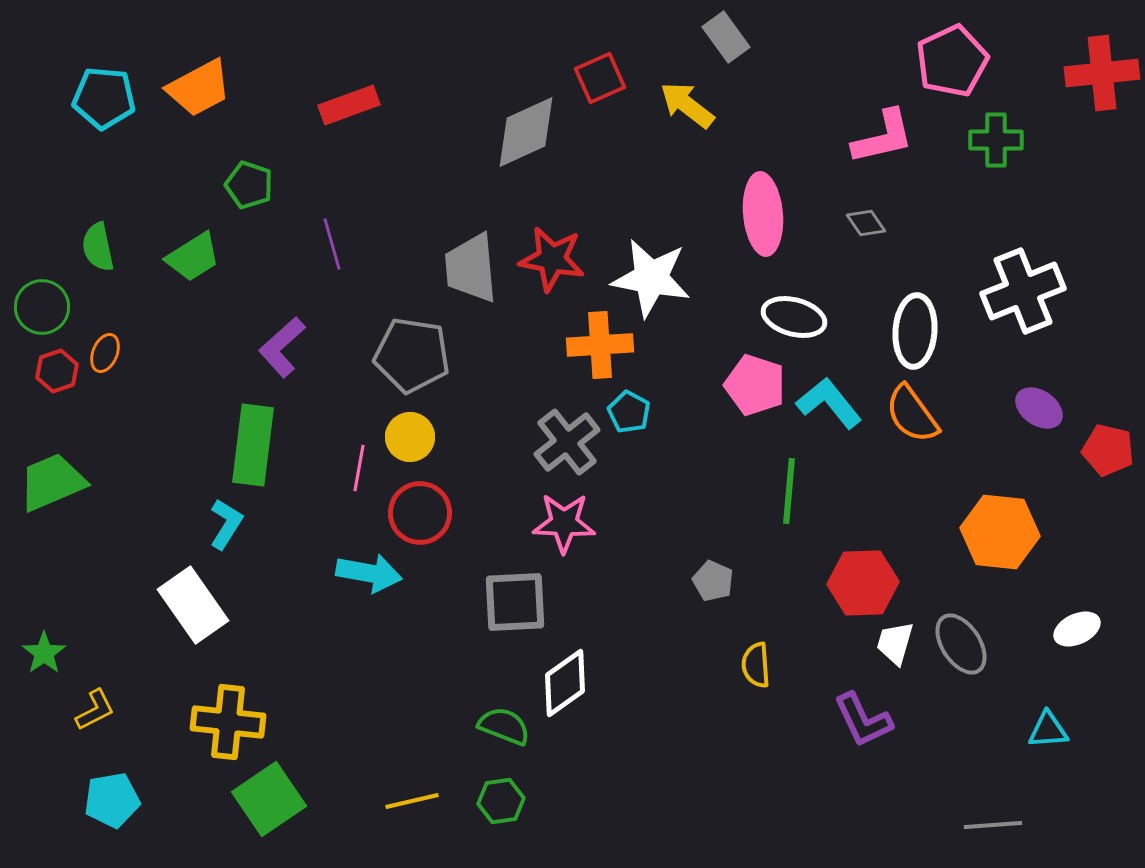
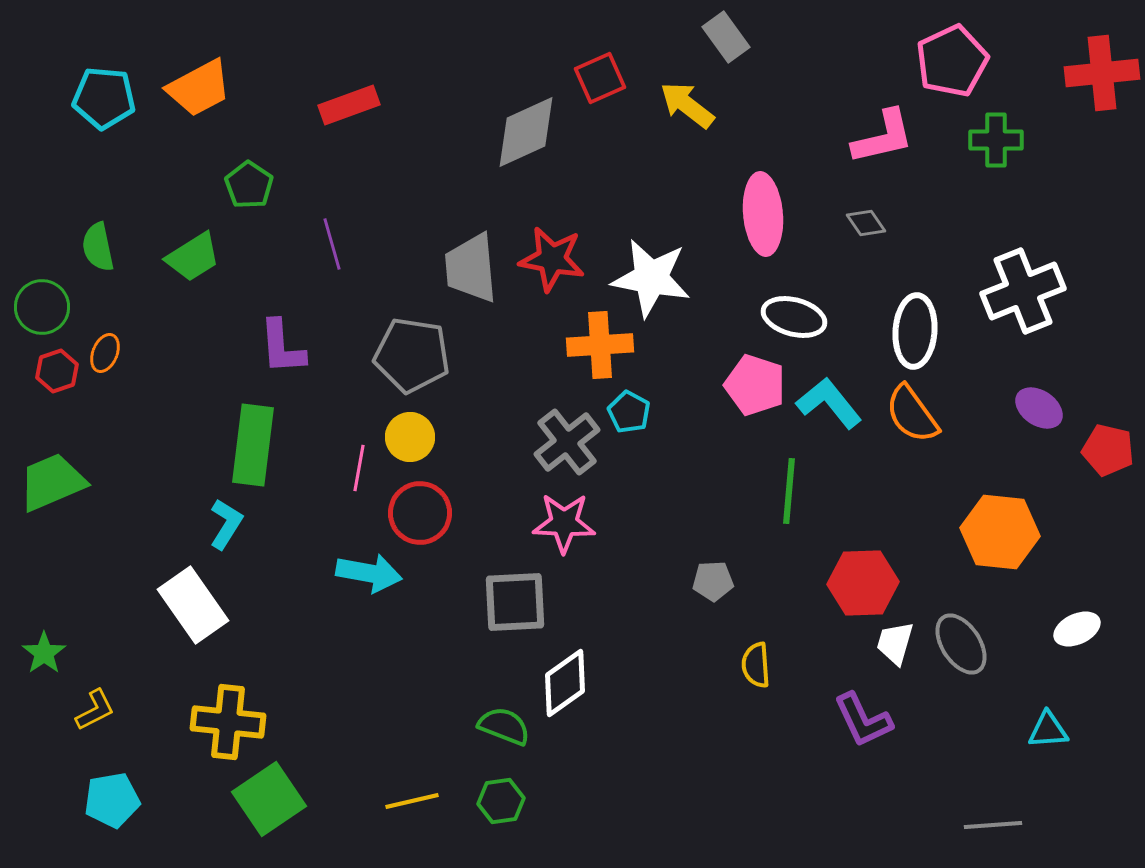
green pentagon at (249, 185): rotated 15 degrees clockwise
purple L-shape at (282, 347): rotated 52 degrees counterclockwise
gray pentagon at (713, 581): rotated 27 degrees counterclockwise
